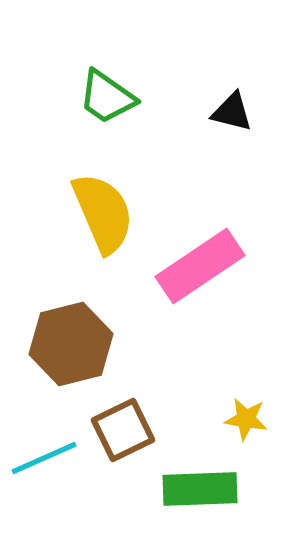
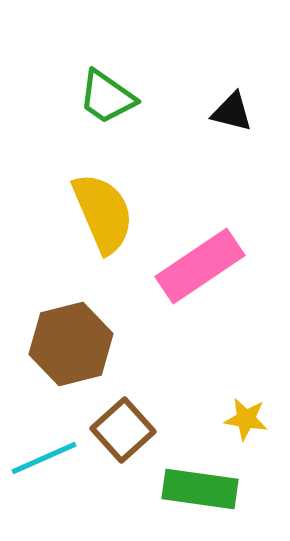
brown square: rotated 16 degrees counterclockwise
green rectangle: rotated 10 degrees clockwise
